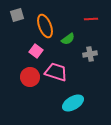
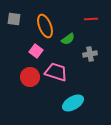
gray square: moved 3 px left, 4 px down; rotated 24 degrees clockwise
